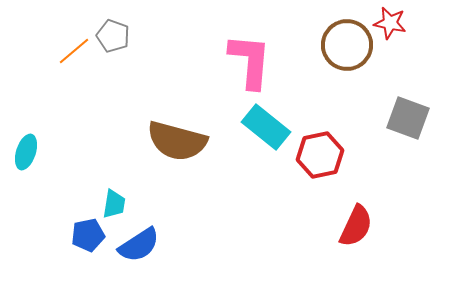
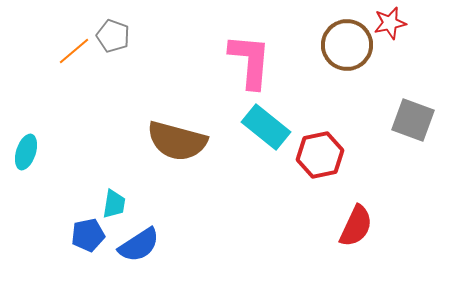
red star: rotated 24 degrees counterclockwise
gray square: moved 5 px right, 2 px down
